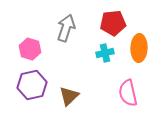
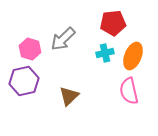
gray arrow: moved 3 px left, 11 px down; rotated 152 degrees counterclockwise
orange ellipse: moved 6 px left, 8 px down; rotated 20 degrees clockwise
purple hexagon: moved 8 px left, 4 px up
pink semicircle: moved 1 px right, 2 px up
